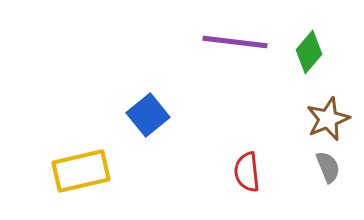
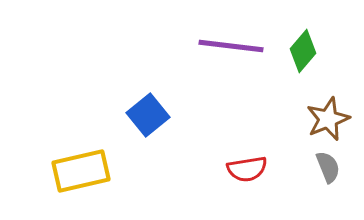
purple line: moved 4 px left, 4 px down
green diamond: moved 6 px left, 1 px up
red semicircle: moved 3 px up; rotated 93 degrees counterclockwise
